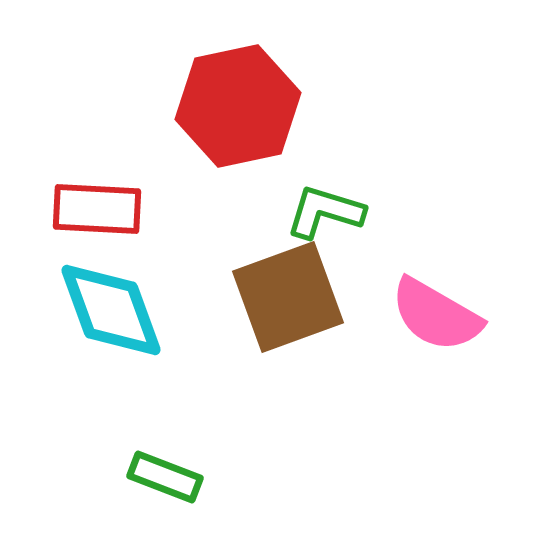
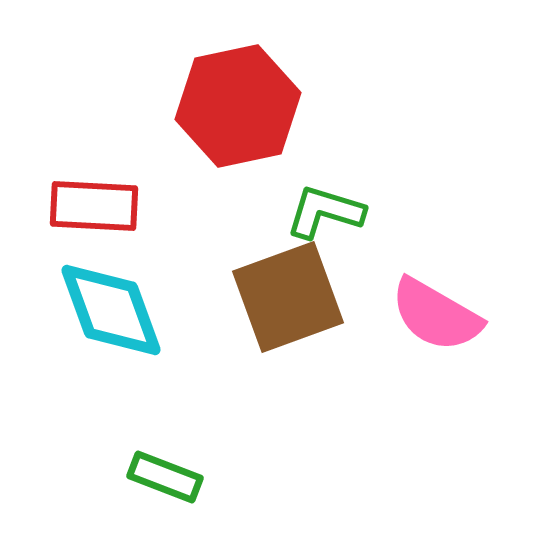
red rectangle: moved 3 px left, 3 px up
